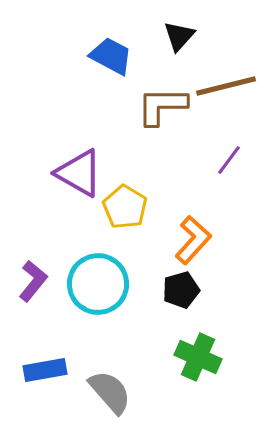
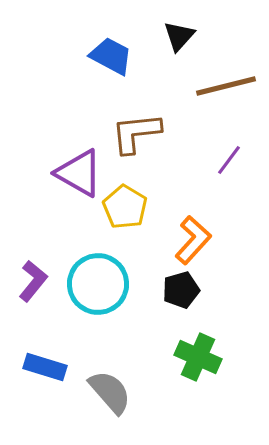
brown L-shape: moved 26 px left, 27 px down; rotated 6 degrees counterclockwise
blue rectangle: moved 3 px up; rotated 27 degrees clockwise
